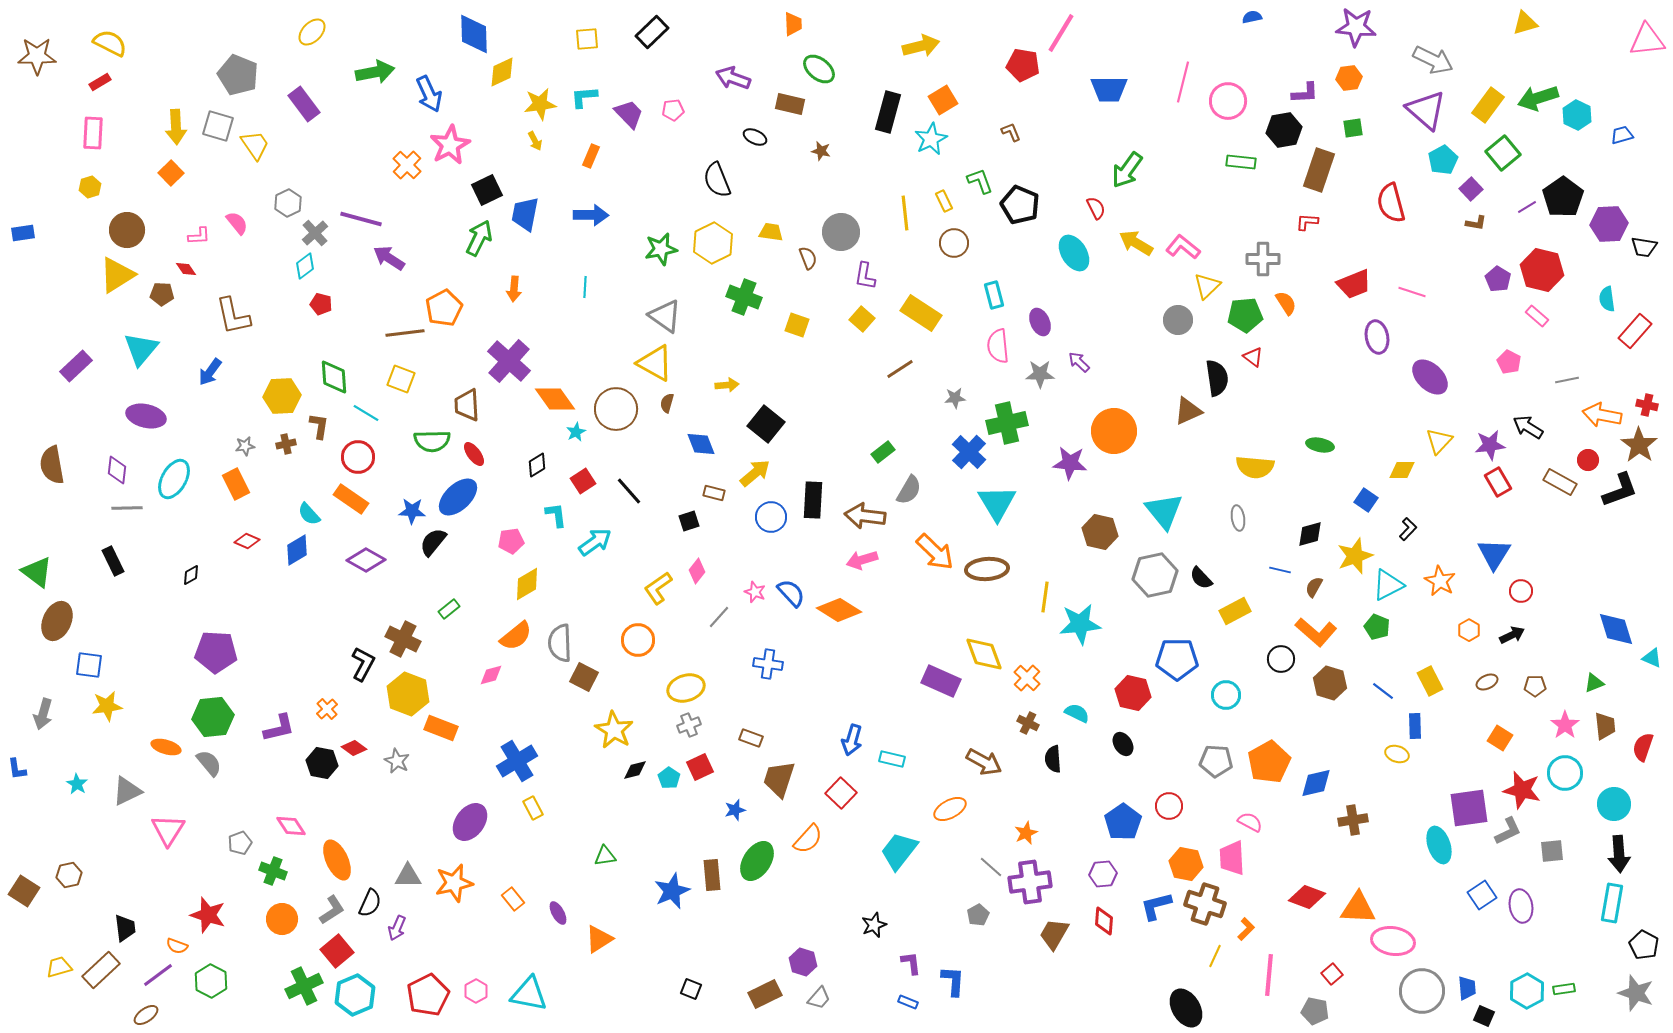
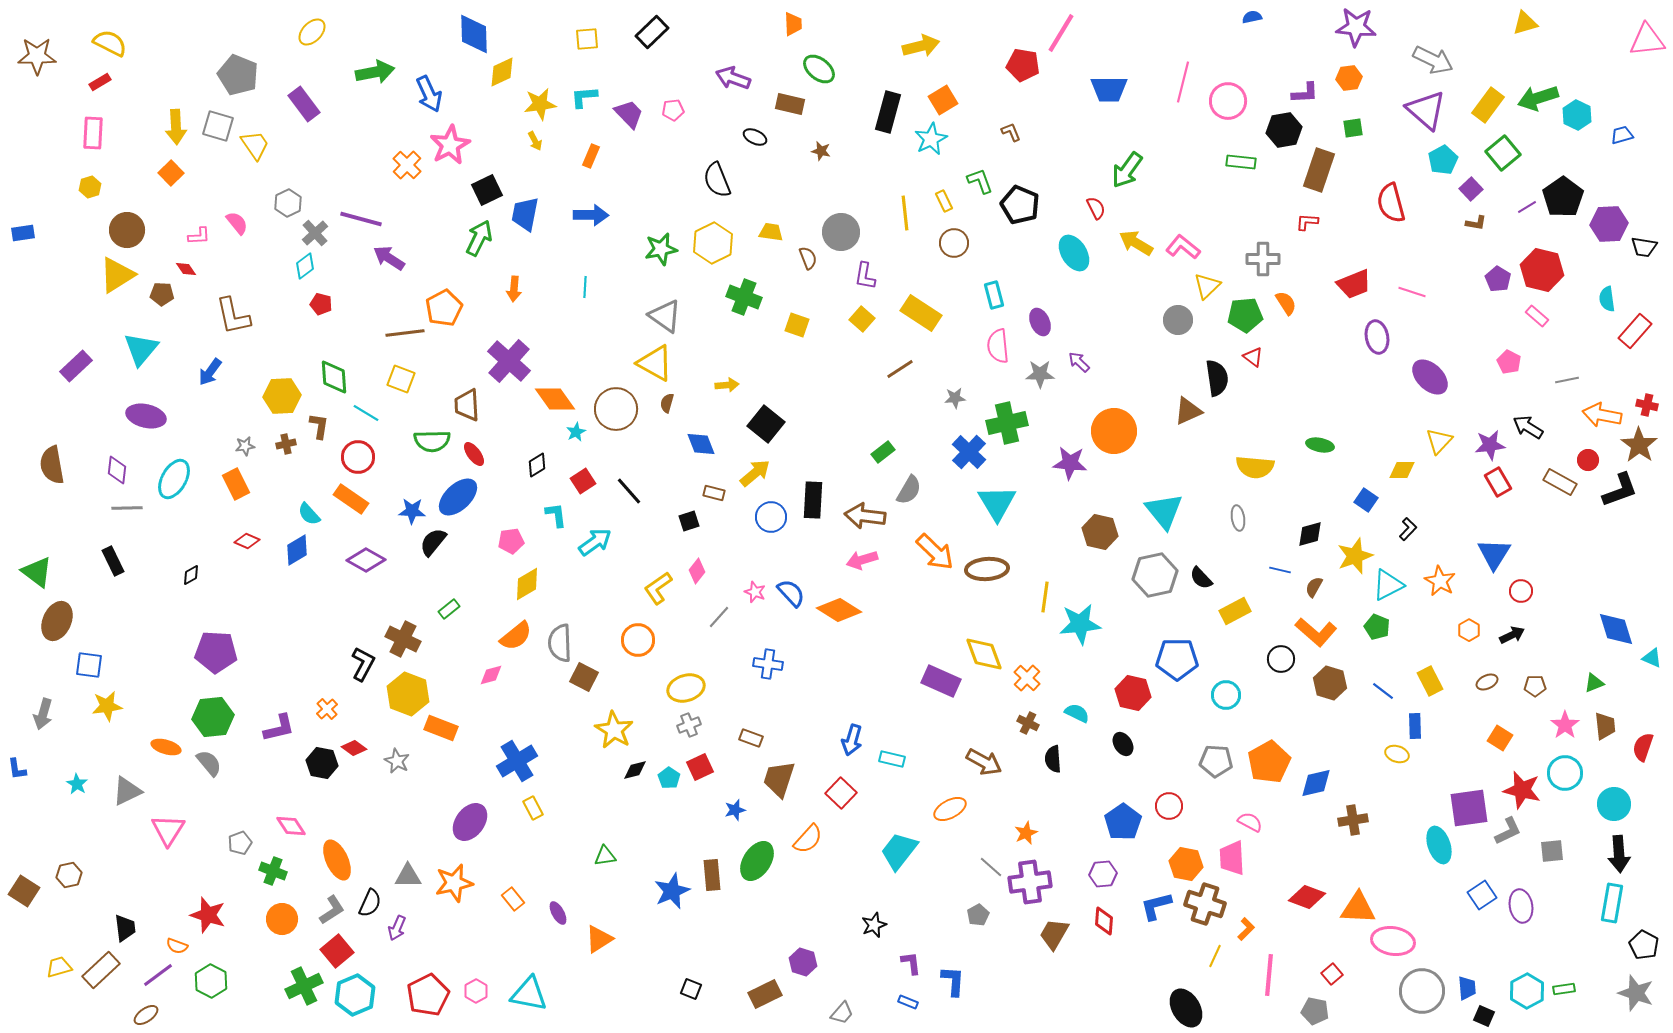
gray trapezoid at (819, 998): moved 23 px right, 15 px down
